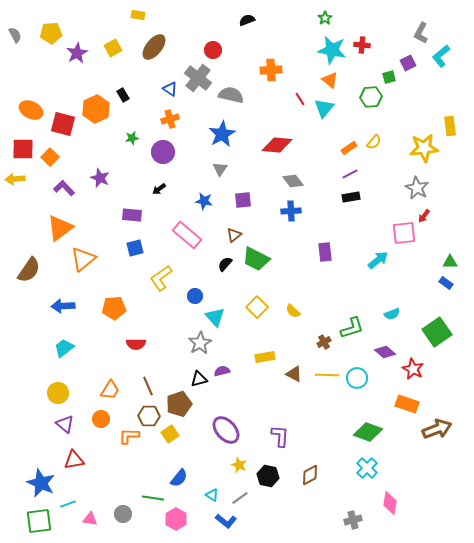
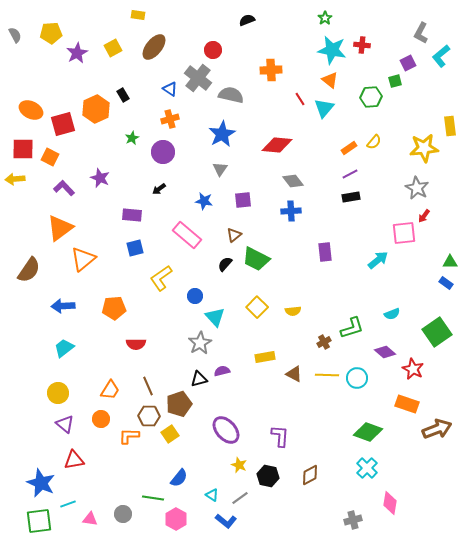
green square at (389, 77): moved 6 px right, 4 px down
red square at (63, 124): rotated 30 degrees counterclockwise
green star at (132, 138): rotated 16 degrees counterclockwise
orange square at (50, 157): rotated 18 degrees counterclockwise
yellow semicircle at (293, 311): rotated 49 degrees counterclockwise
